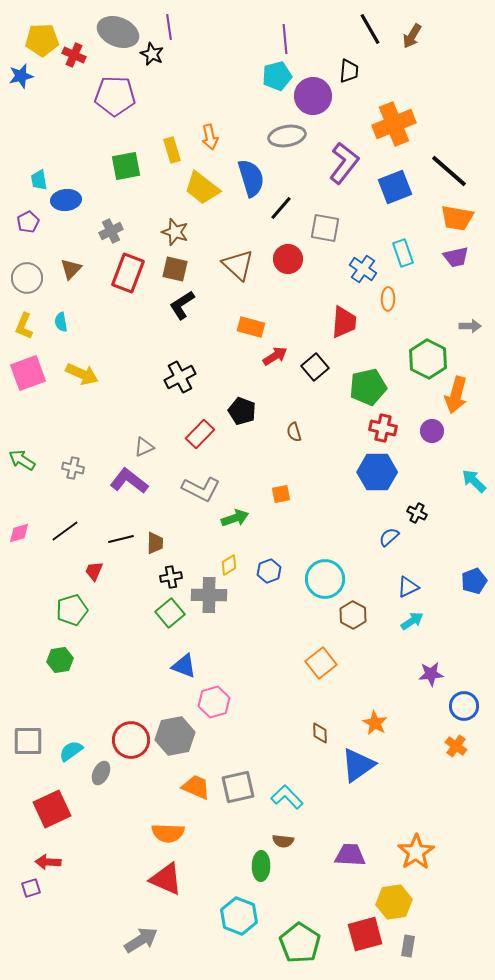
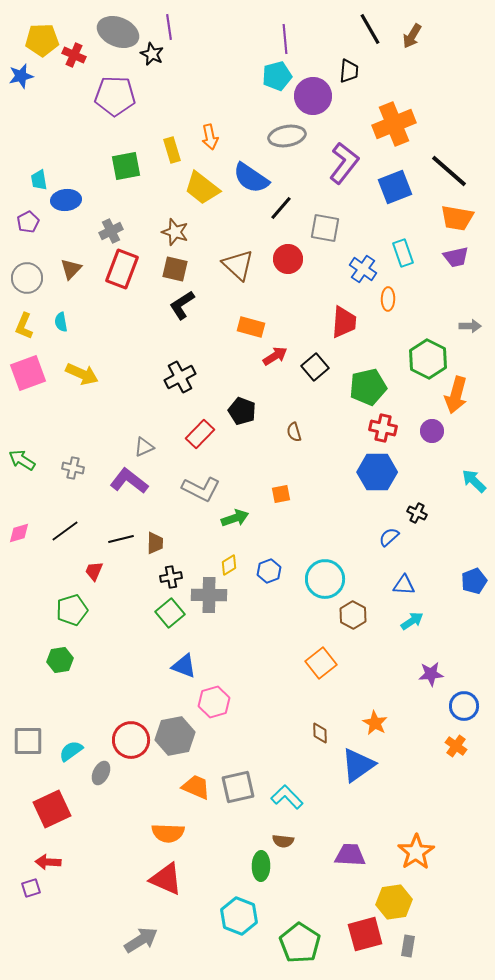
blue semicircle at (251, 178): rotated 141 degrees clockwise
red rectangle at (128, 273): moved 6 px left, 4 px up
blue triangle at (408, 587): moved 4 px left, 2 px up; rotated 30 degrees clockwise
